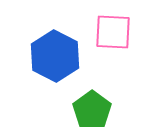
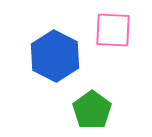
pink square: moved 2 px up
